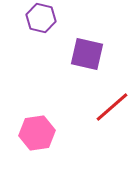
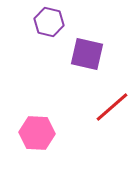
purple hexagon: moved 8 px right, 4 px down
pink hexagon: rotated 12 degrees clockwise
